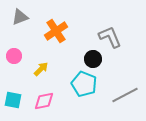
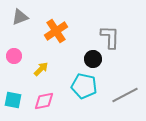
gray L-shape: rotated 25 degrees clockwise
cyan pentagon: moved 2 px down; rotated 10 degrees counterclockwise
